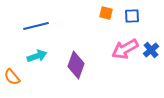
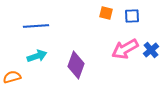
blue line: rotated 10 degrees clockwise
orange semicircle: rotated 114 degrees clockwise
